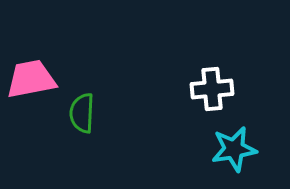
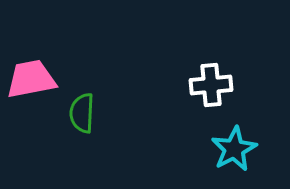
white cross: moved 1 px left, 4 px up
cyan star: rotated 18 degrees counterclockwise
